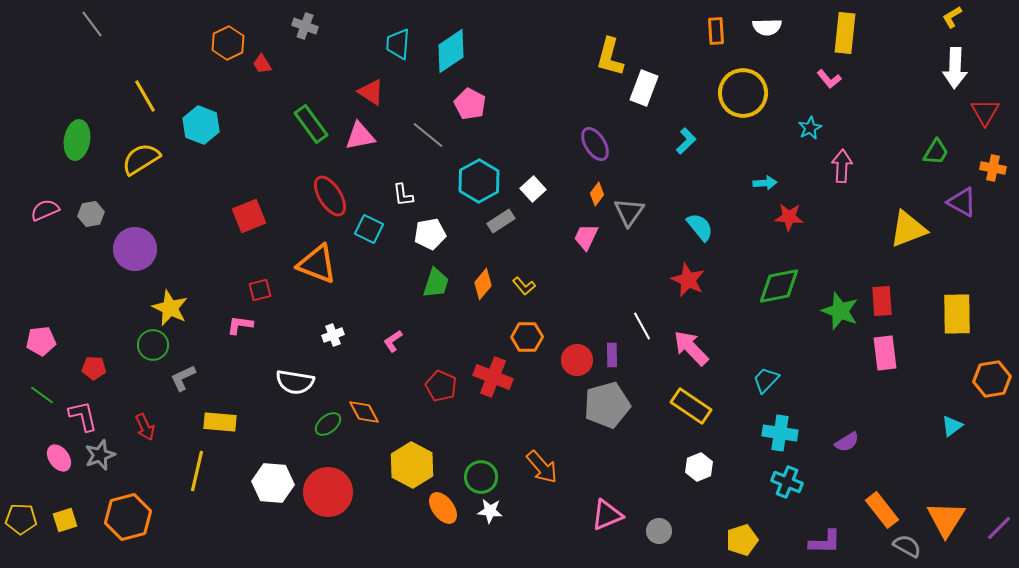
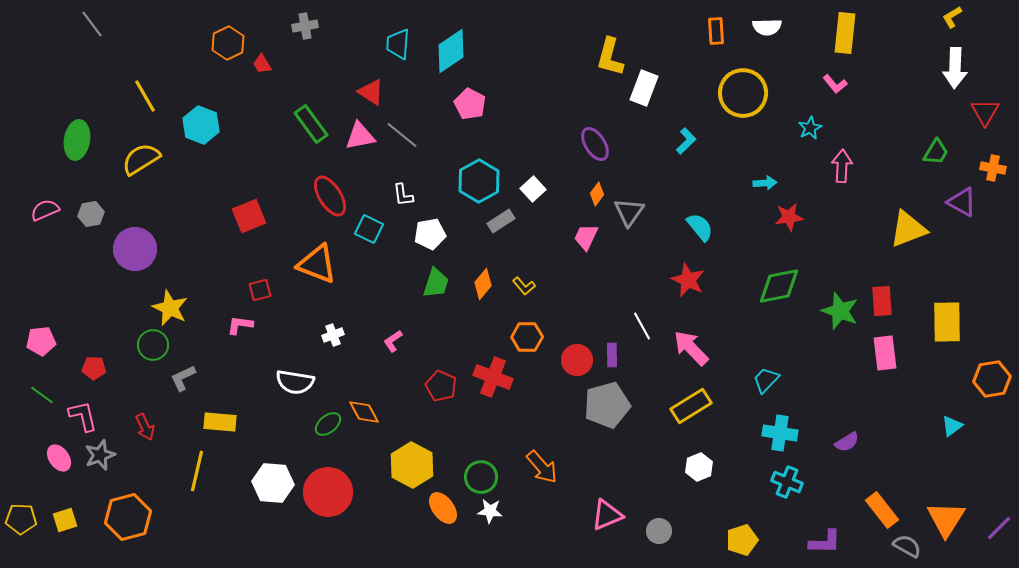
gray cross at (305, 26): rotated 30 degrees counterclockwise
pink L-shape at (829, 79): moved 6 px right, 5 px down
gray line at (428, 135): moved 26 px left
red star at (789, 217): rotated 12 degrees counterclockwise
yellow rectangle at (957, 314): moved 10 px left, 8 px down
yellow rectangle at (691, 406): rotated 66 degrees counterclockwise
